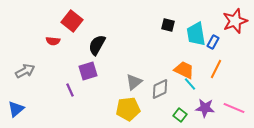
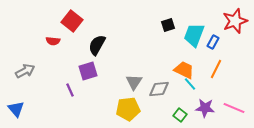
black square: rotated 32 degrees counterclockwise
cyan trapezoid: moved 2 px left, 1 px down; rotated 30 degrees clockwise
gray triangle: rotated 18 degrees counterclockwise
gray diamond: moved 1 px left; rotated 20 degrees clockwise
blue triangle: rotated 30 degrees counterclockwise
